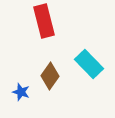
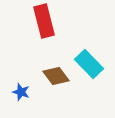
brown diamond: moved 6 px right; rotated 72 degrees counterclockwise
